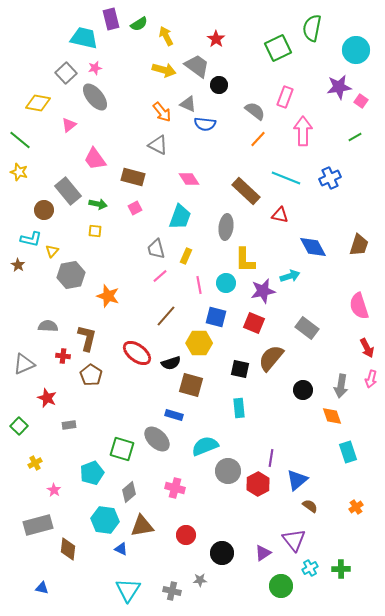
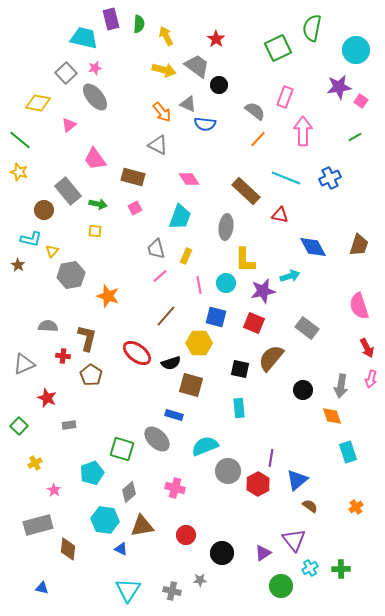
green semicircle at (139, 24): rotated 54 degrees counterclockwise
